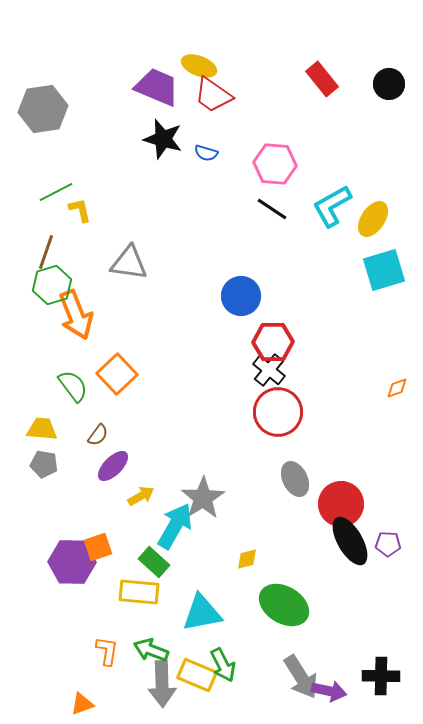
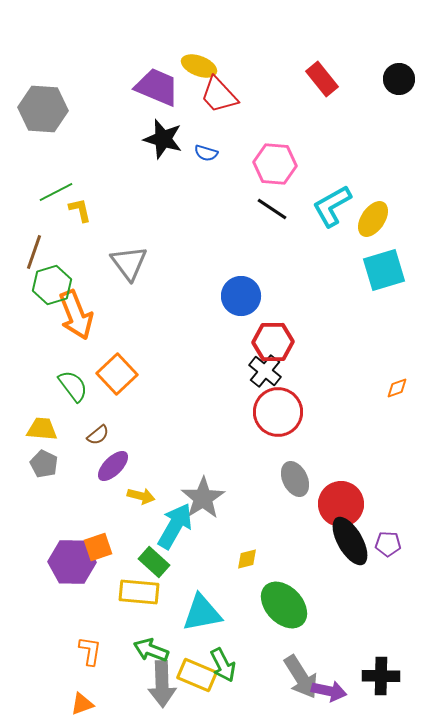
black circle at (389, 84): moved 10 px right, 5 px up
red trapezoid at (213, 95): moved 6 px right; rotated 12 degrees clockwise
gray hexagon at (43, 109): rotated 12 degrees clockwise
brown line at (46, 252): moved 12 px left
gray triangle at (129, 263): rotated 45 degrees clockwise
black cross at (269, 370): moved 4 px left, 1 px down
brown semicircle at (98, 435): rotated 15 degrees clockwise
gray pentagon at (44, 464): rotated 16 degrees clockwise
yellow arrow at (141, 496): rotated 44 degrees clockwise
green ellipse at (284, 605): rotated 15 degrees clockwise
orange L-shape at (107, 651): moved 17 px left
